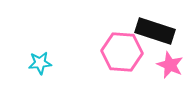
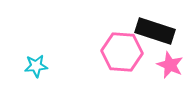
cyan star: moved 4 px left, 3 px down
